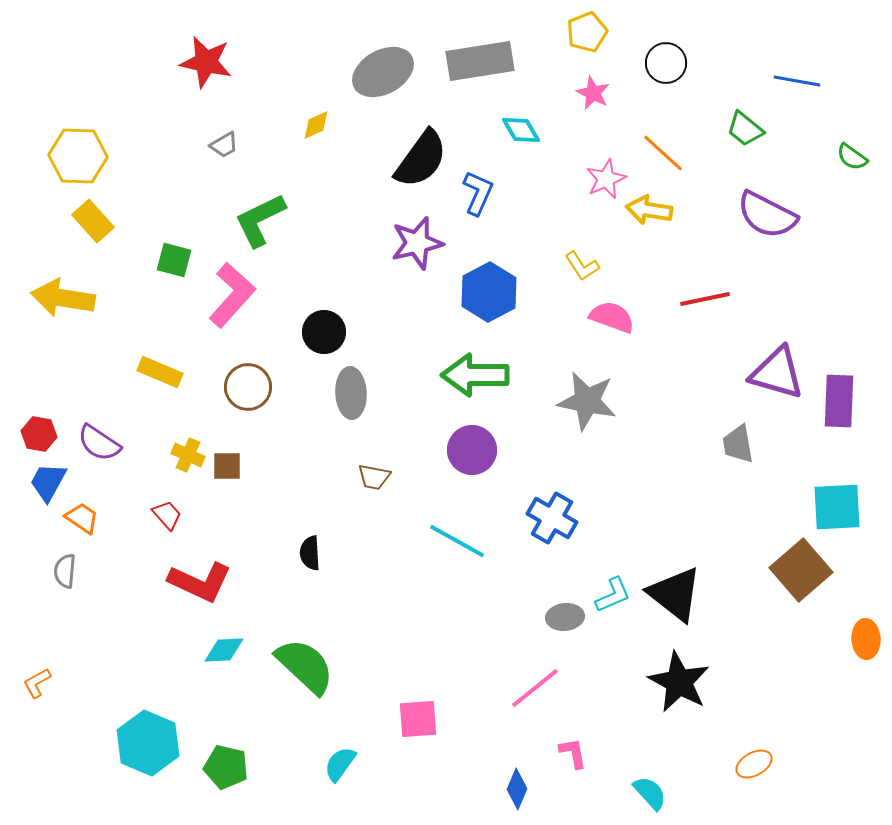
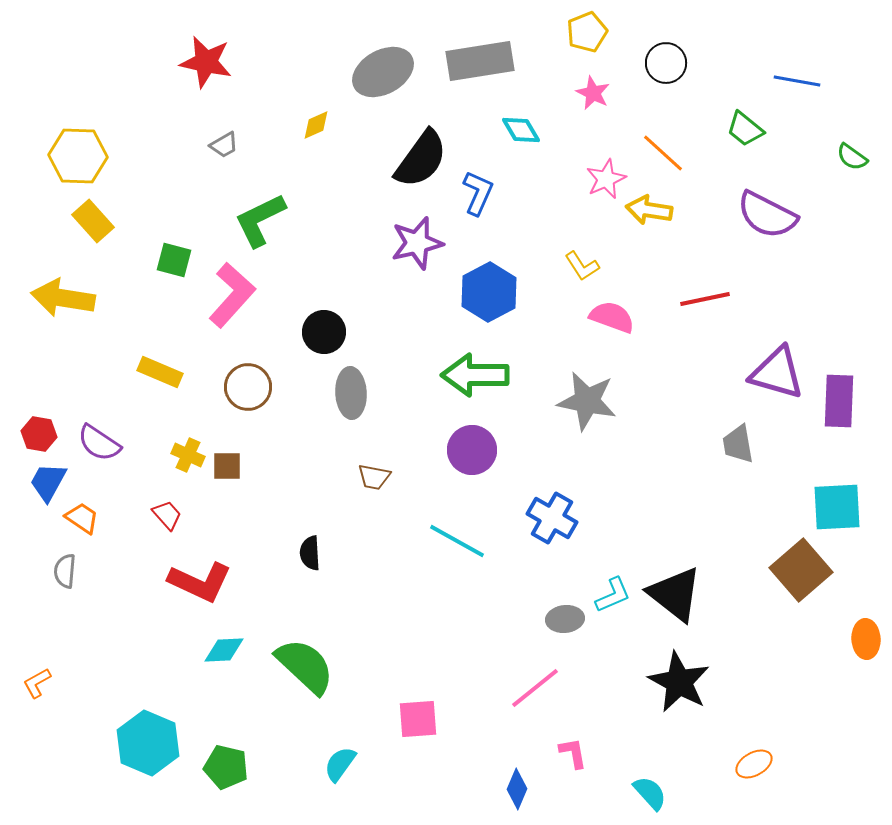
gray ellipse at (565, 617): moved 2 px down
